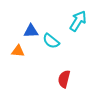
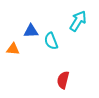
cyan semicircle: rotated 30 degrees clockwise
orange triangle: moved 5 px left, 2 px up
red semicircle: moved 1 px left, 1 px down
